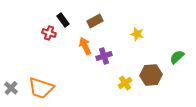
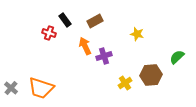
black rectangle: moved 2 px right
